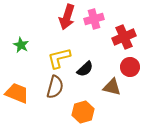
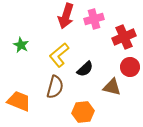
red arrow: moved 1 px left, 1 px up
yellow L-shape: moved 3 px up; rotated 25 degrees counterclockwise
orange trapezoid: moved 2 px right, 8 px down
orange hexagon: rotated 10 degrees clockwise
